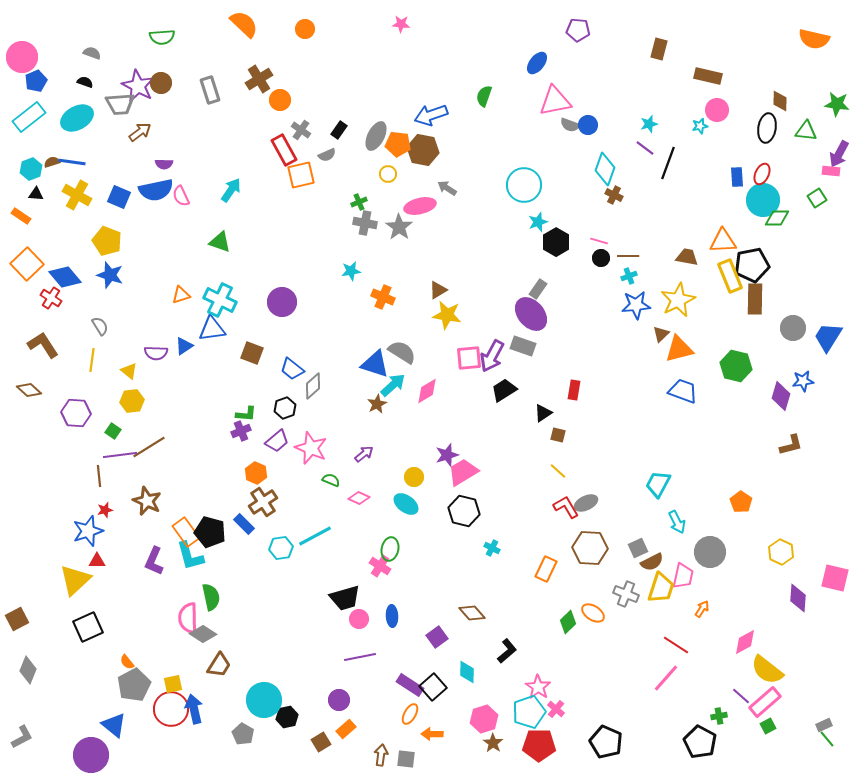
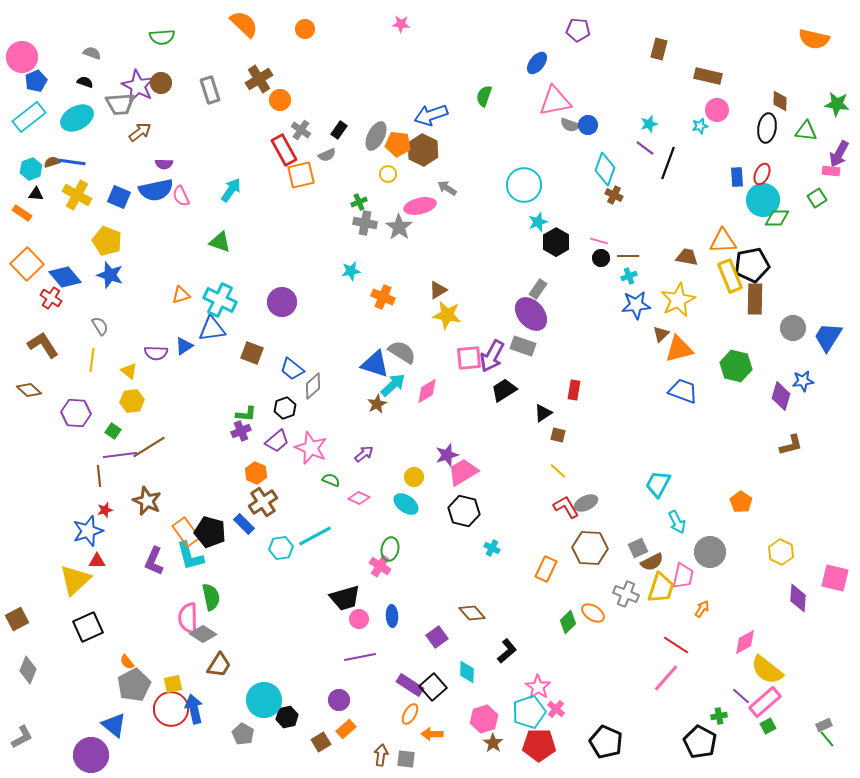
brown hexagon at (423, 150): rotated 16 degrees clockwise
orange rectangle at (21, 216): moved 1 px right, 3 px up
